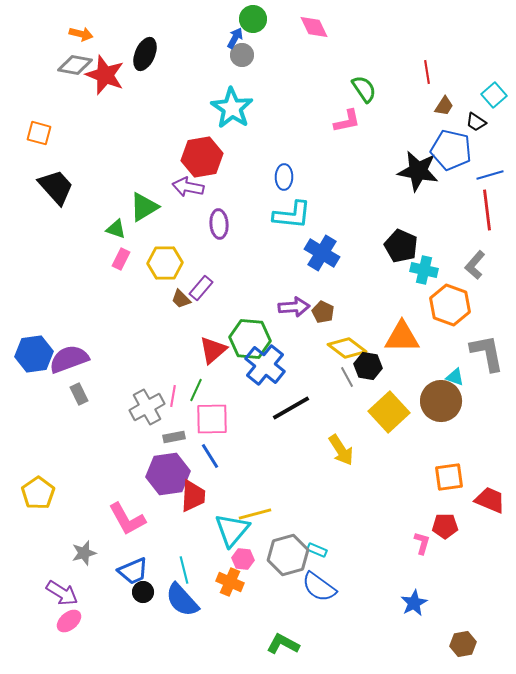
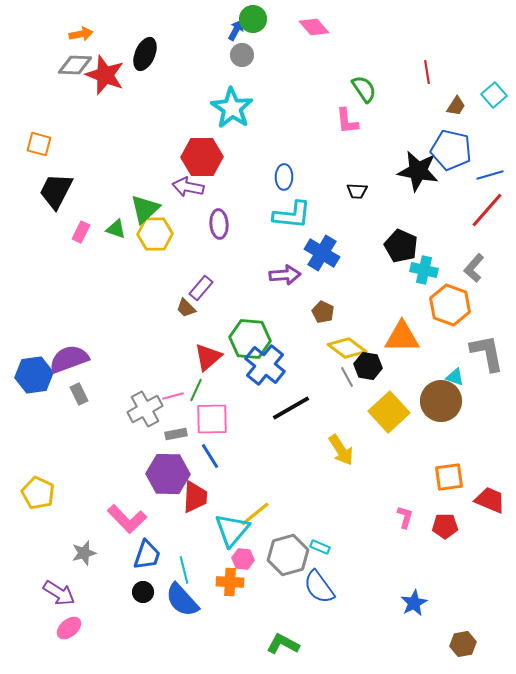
pink diamond at (314, 27): rotated 16 degrees counterclockwise
orange arrow at (81, 34): rotated 25 degrees counterclockwise
blue arrow at (235, 38): moved 1 px right, 8 px up
gray diamond at (75, 65): rotated 8 degrees counterclockwise
brown trapezoid at (444, 106): moved 12 px right
pink L-shape at (347, 121): rotated 96 degrees clockwise
black trapezoid at (476, 122): moved 119 px left, 69 px down; rotated 30 degrees counterclockwise
orange square at (39, 133): moved 11 px down
red hexagon at (202, 157): rotated 9 degrees clockwise
black trapezoid at (56, 187): moved 4 px down; rotated 111 degrees counterclockwise
green triangle at (144, 207): moved 1 px right, 2 px down; rotated 12 degrees counterclockwise
red line at (487, 210): rotated 48 degrees clockwise
pink rectangle at (121, 259): moved 40 px left, 27 px up
yellow hexagon at (165, 263): moved 10 px left, 29 px up
gray L-shape at (475, 265): moved 1 px left, 3 px down
brown trapezoid at (181, 299): moved 5 px right, 9 px down
purple arrow at (294, 307): moved 9 px left, 32 px up
red triangle at (213, 350): moved 5 px left, 7 px down
blue hexagon at (34, 354): moved 21 px down
pink line at (173, 396): rotated 65 degrees clockwise
gray cross at (147, 407): moved 2 px left, 2 px down
gray rectangle at (174, 437): moved 2 px right, 3 px up
purple hexagon at (168, 474): rotated 9 degrees clockwise
yellow pentagon at (38, 493): rotated 12 degrees counterclockwise
red trapezoid at (193, 496): moved 2 px right, 1 px down
yellow line at (255, 514): rotated 24 degrees counterclockwise
pink L-shape at (127, 519): rotated 15 degrees counterclockwise
pink L-shape at (422, 543): moved 17 px left, 26 px up
cyan rectangle at (317, 550): moved 3 px right, 3 px up
blue trapezoid at (133, 571): moved 14 px right, 16 px up; rotated 48 degrees counterclockwise
orange cross at (230, 582): rotated 20 degrees counterclockwise
blue semicircle at (319, 587): rotated 18 degrees clockwise
purple arrow at (62, 593): moved 3 px left
pink ellipse at (69, 621): moved 7 px down
